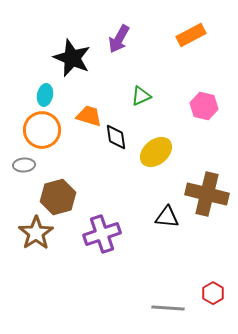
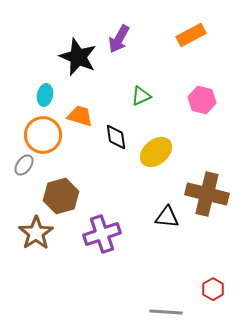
black star: moved 6 px right, 1 px up
pink hexagon: moved 2 px left, 6 px up
orange trapezoid: moved 9 px left
orange circle: moved 1 px right, 5 px down
gray ellipse: rotated 50 degrees counterclockwise
brown hexagon: moved 3 px right, 1 px up
red hexagon: moved 4 px up
gray line: moved 2 px left, 4 px down
